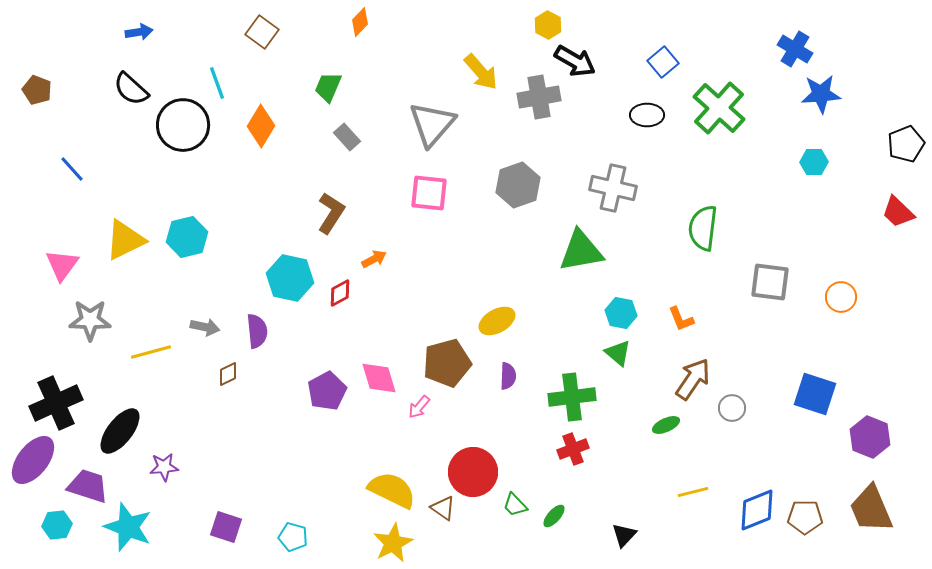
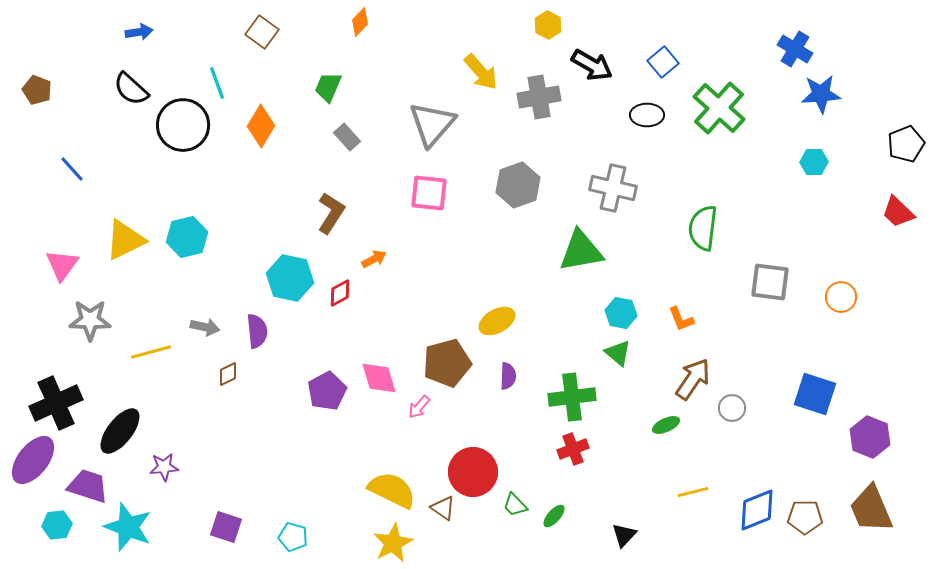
black arrow at (575, 61): moved 17 px right, 4 px down
